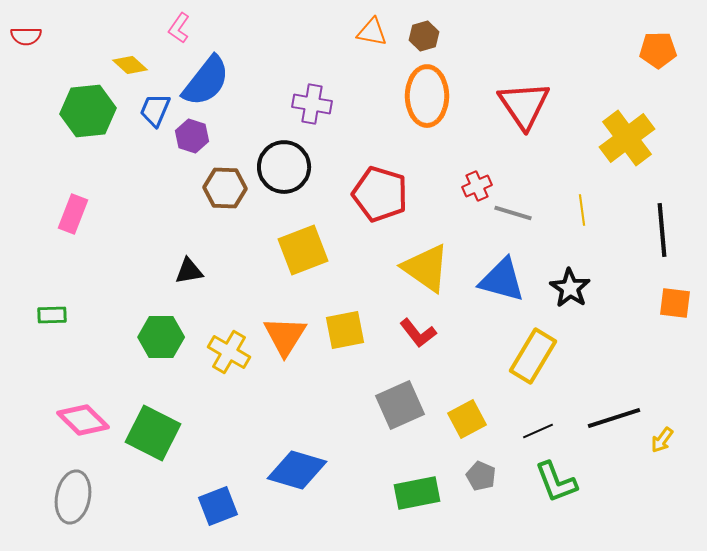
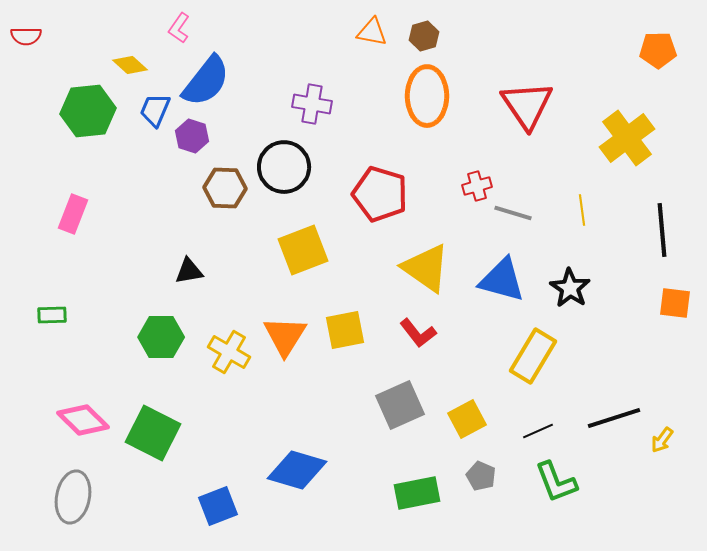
red triangle at (524, 105): moved 3 px right
red cross at (477, 186): rotated 8 degrees clockwise
